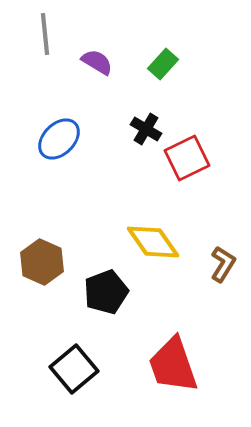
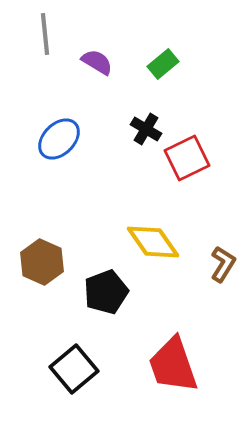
green rectangle: rotated 8 degrees clockwise
